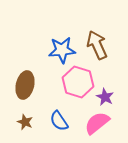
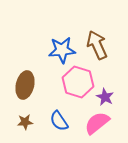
brown star: rotated 28 degrees counterclockwise
